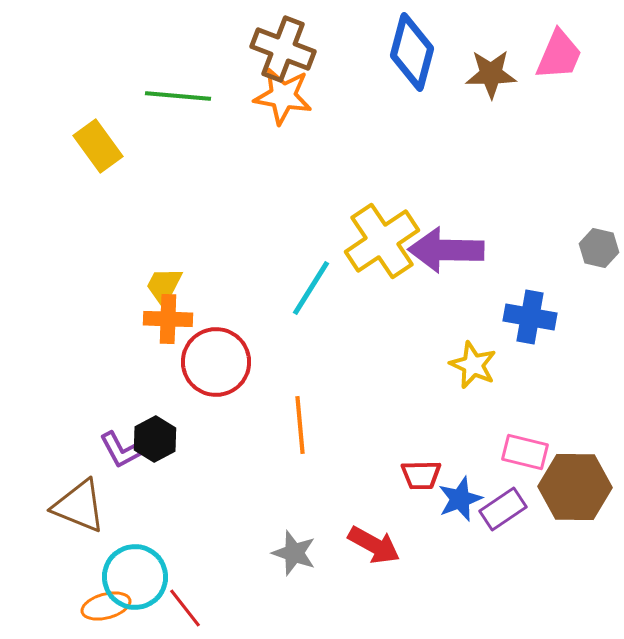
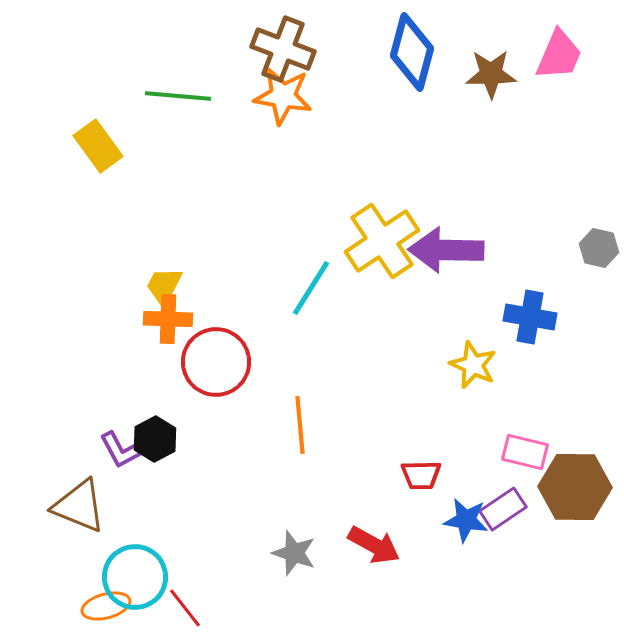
blue star: moved 6 px right, 21 px down; rotated 30 degrees clockwise
